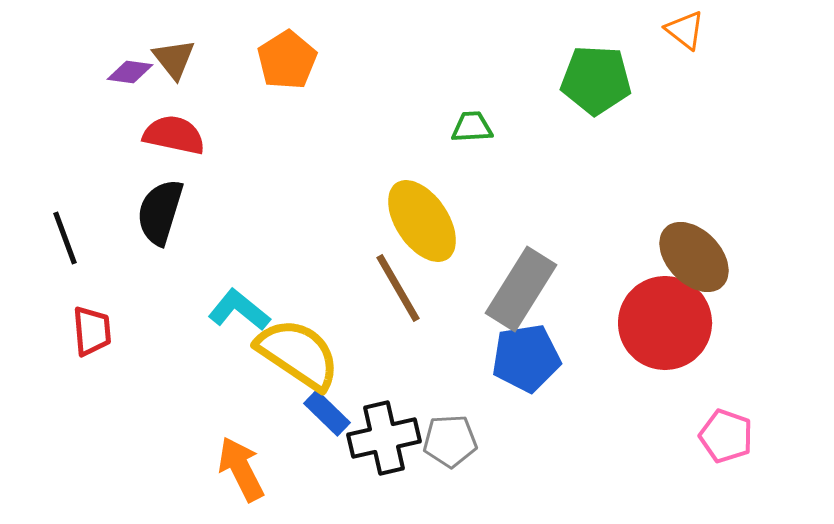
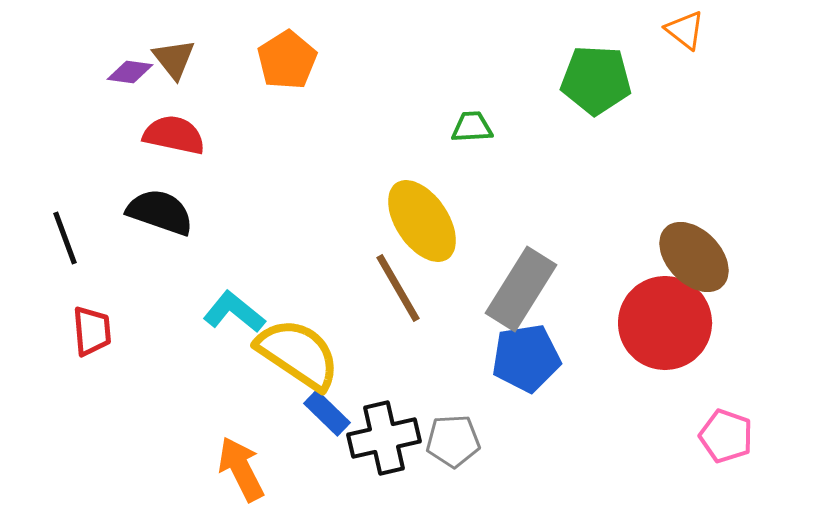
black semicircle: rotated 92 degrees clockwise
cyan L-shape: moved 5 px left, 2 px down
gray pentagon: moved 3 px right
